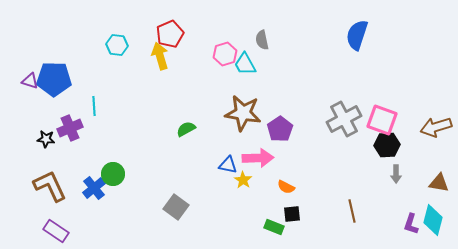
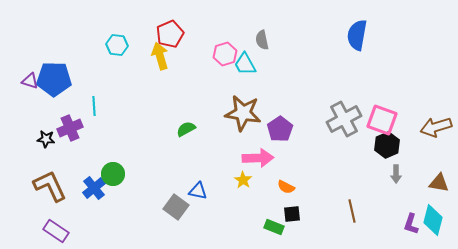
blue semicircle: rotated 8 degrees counterclockwise
black hexagon: rotated 20 degrees counterclockwise
blue triangle: moved 30 px left, 26 px down
